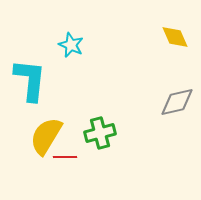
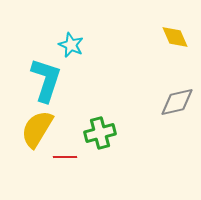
cyan L-shape: moved 16 px right; rotated 12 degrees clockwise
yellow semicircle: moved 9 px left, 7 px up
